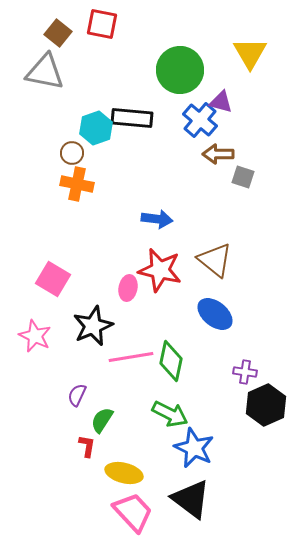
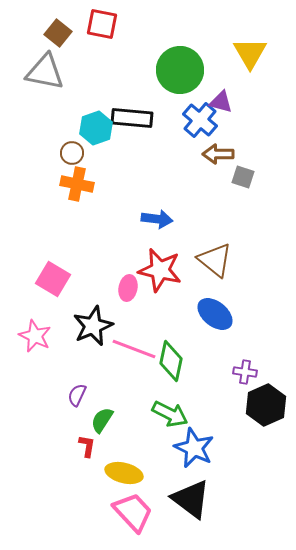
pink line: moved 3 px right, 8 px up; rotated 30 degrees clockwise
